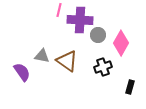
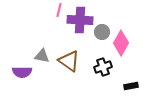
gray circle: moved 4 px right, 3 px up
brown triangle: moved 2 px right
purple semicircle: rotated 126 degrees clockwise
black rectangle: moved 1 px right, 1 px up; rotated 64 degrees clockwise
